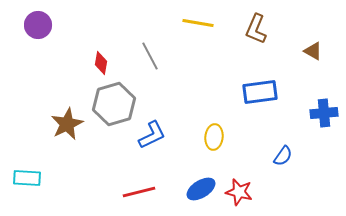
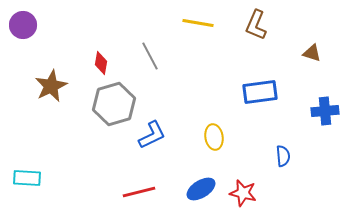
purple circle: moved 15 px left
brown L-shape: moved 4 px up
brown triangle: moved 1 px left, 2 px down; rotated 12 degrees counterclockwise
blue cross: moved 1 px right, 2 px up
brown star: moved 16 px left, 38 px up
yellow ellipse: rotated 15 degrees counterclockwise
blue semicircle: rotated 40 degrees counterclockwise
red star: moved 4 px right, 1 px down
